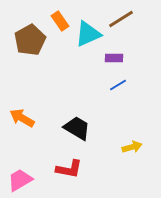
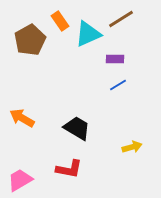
purple rectangle: moved 1 px right, 1 px down
